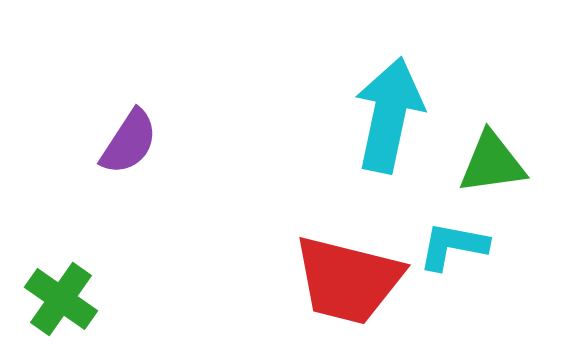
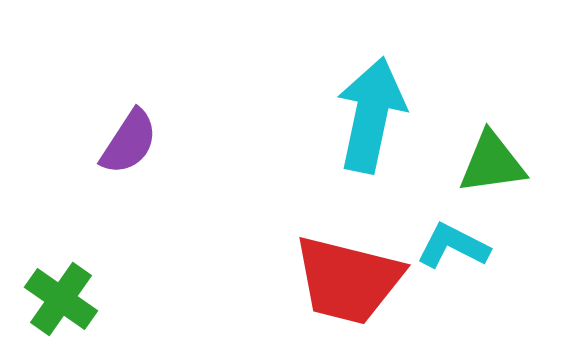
cyan arrow: moved 18 px left
cyan L-shape: rotated 16 degrees clockwise
